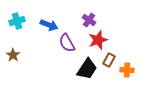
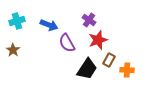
brown star: moved 5 px up
